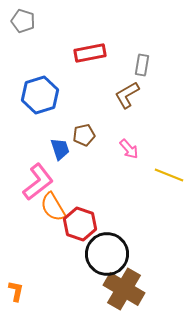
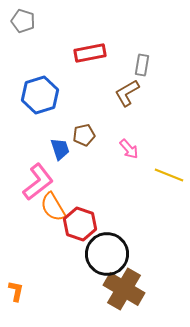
brown L-shape: moved 2 px up
